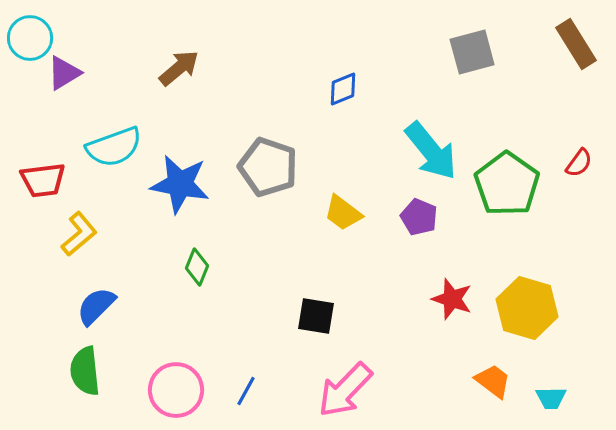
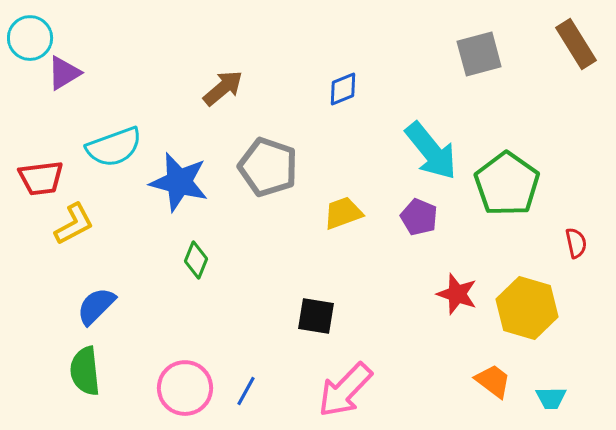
gray square: moved 7 px right, 2 px down
brown arrow: moved 44 px right, 20 px down
red semicircle: moved 3 px left, 80 px down; rotated 48 degrees counterclockwise
red trapezoid: moved 2 px left, 2 px up
blue star: moved 1 px left, 2 px up; rotated 4 degrees clockwise
yellow trapezoid: rotated 123 degrees clockwise
yellow L-shape: moved 5 px left, 10 px up; rotated 12 degrees clockwise
green diamond: moved 1 px left, 7 px up
red star: moved 5 px right, 5 px up
pink circle: moved 9 px right, 2 px up
